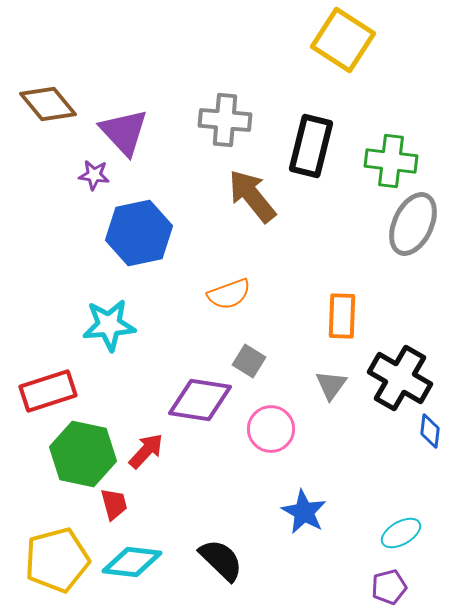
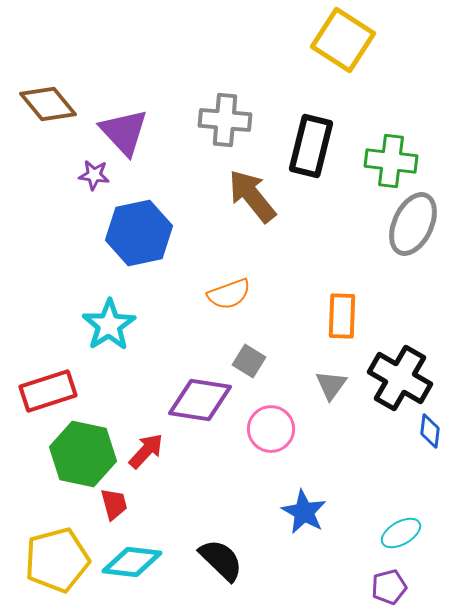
cyan star: rotated 28 degrees counterclockwise
